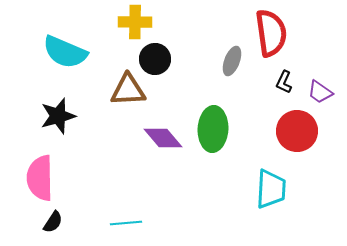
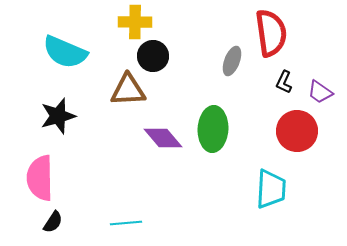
black circle: moved 2 px left, 3 px up
